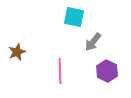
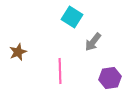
cyan square: moved 2 px left; rotated 20 degrees clockwise
brown star: moved 1 px right
purple hexagon: moved 3 px right, 7 px down; rotated 25 degrees clockwise
